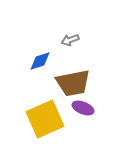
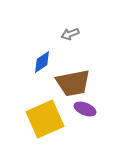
gray arrow: moved 6 px up
blue diamond: moved 2 px right, 1 px down; rotated 15 degrees counterclockwise
purple ellipse: moved 2 px right, 1 px down
